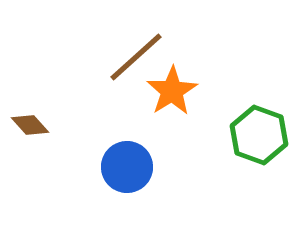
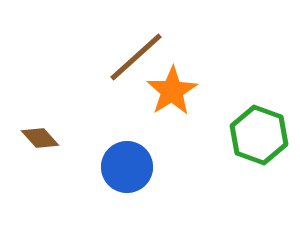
brown diamond: moved 10 px right, 13 px down
